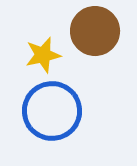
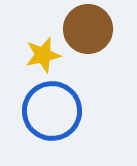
brown circle: moved 7 px left, 2 px up
